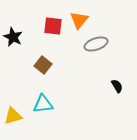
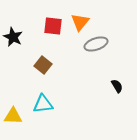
orange triangle: moved 1 px right, 2 px down
yellow triangle: rotated 18 degrees clockwise
